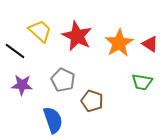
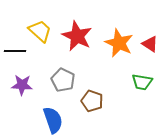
orange star: rotated 16 degrees counterclockwise
black line: rotated 35 degrees counterclockwise
